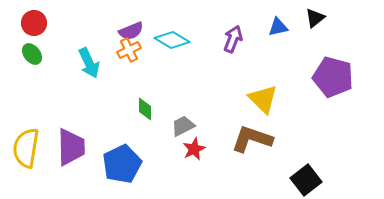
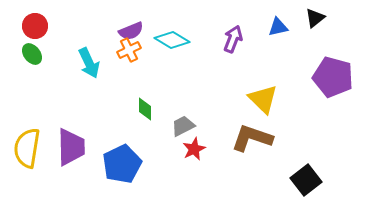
red circle: moved 1 px right, 3 px down
brown L-shape: moved 1 px up
yellow semicircle: moved 1 px right
